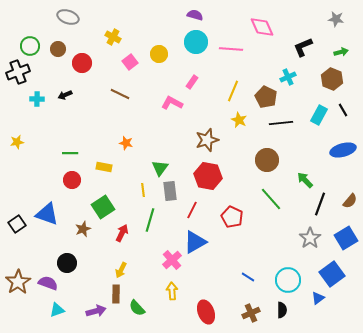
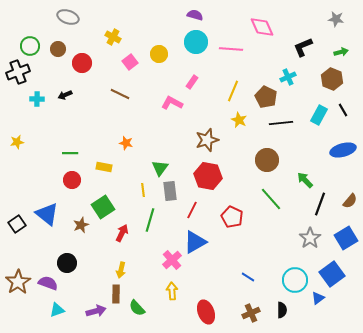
blue triangle at (47, 214): rotated 20 degrees clockwise
brown star at (83, 229): moved 2 px left, 4 px up
yellow arrow at (121, 270): rotated 14 degrees counterclockwise
cyan circle at (288, 280): moved 7 px right
